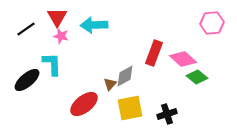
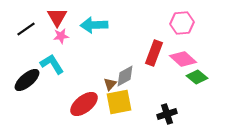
pink hexagon: moved 30 px left
pink star: rotated 21 degrees counterclockwise
cyan L-shape: rotated 30 degrees counterclockwise
yellow square: moved 11 px left, 6 px up
